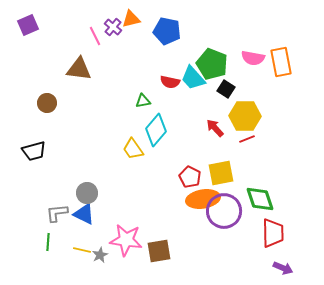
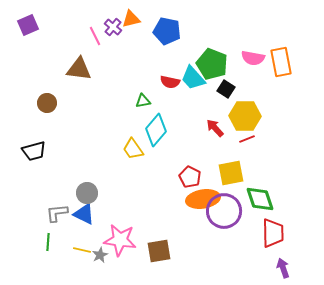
yellow square: moved 10 px right
pink star: moved 6 px left
purple arrow: rotated 132 degrees counterclockwise
